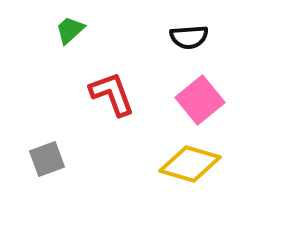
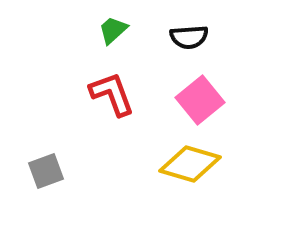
green trapezoid: moved 43 px right
gray square: moved 1 px left, 12 px down
